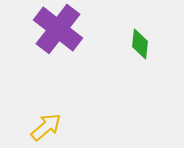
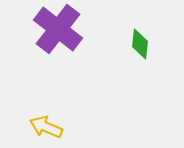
yellow arrow: rotated 116 degrees counterclockwise
